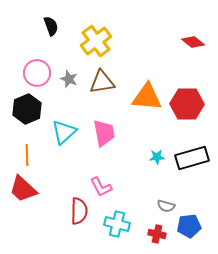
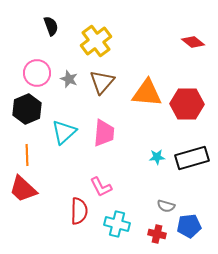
brown triangle: rotated 40 degrees counterclockwise
orange triangle: moved 4 px up
pink trapezoid: rotated 16 degrees clockwise
